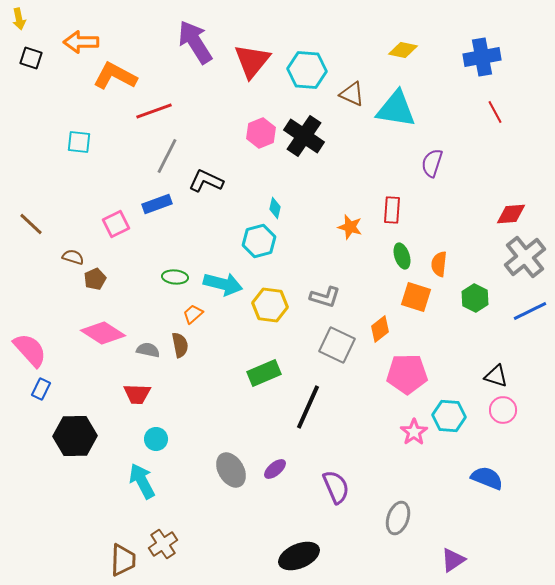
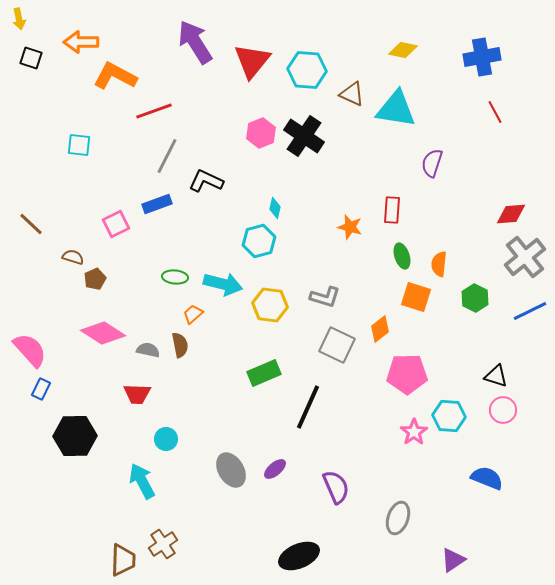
cyan square at (79, 142): moved 3 px down
cyan circle at (156, 439): moved 10 px right
